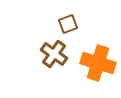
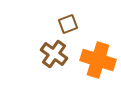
orange cross: moved 3 px up
